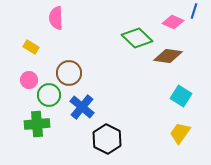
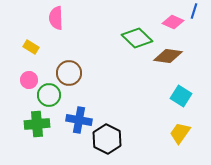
blue cross: moved 3 px left, 13 px down; rotated 30 degrees counterclockwise
